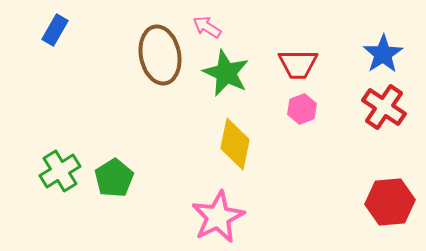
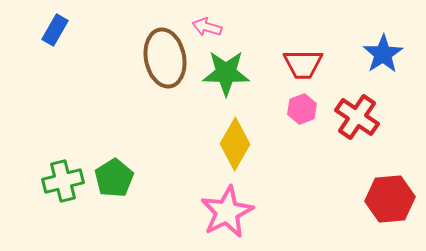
pink arrow: rotated 16 degrees counterclockwise
brown ellipse: moved 5 px right, 3 px down
red trapezoid: moved 5 px right
green star: rotated 24 degrees counterclockwise
red cross: moved 27 px left, 10 px down
yellow diamond: rotated 18 degrees clockwise
green cross: moved 3 px right, 10 px down; rotated 18 degrees clockwise
red hexagon: moved 3 px up
pink star: moved 9 px right, 5 px up
